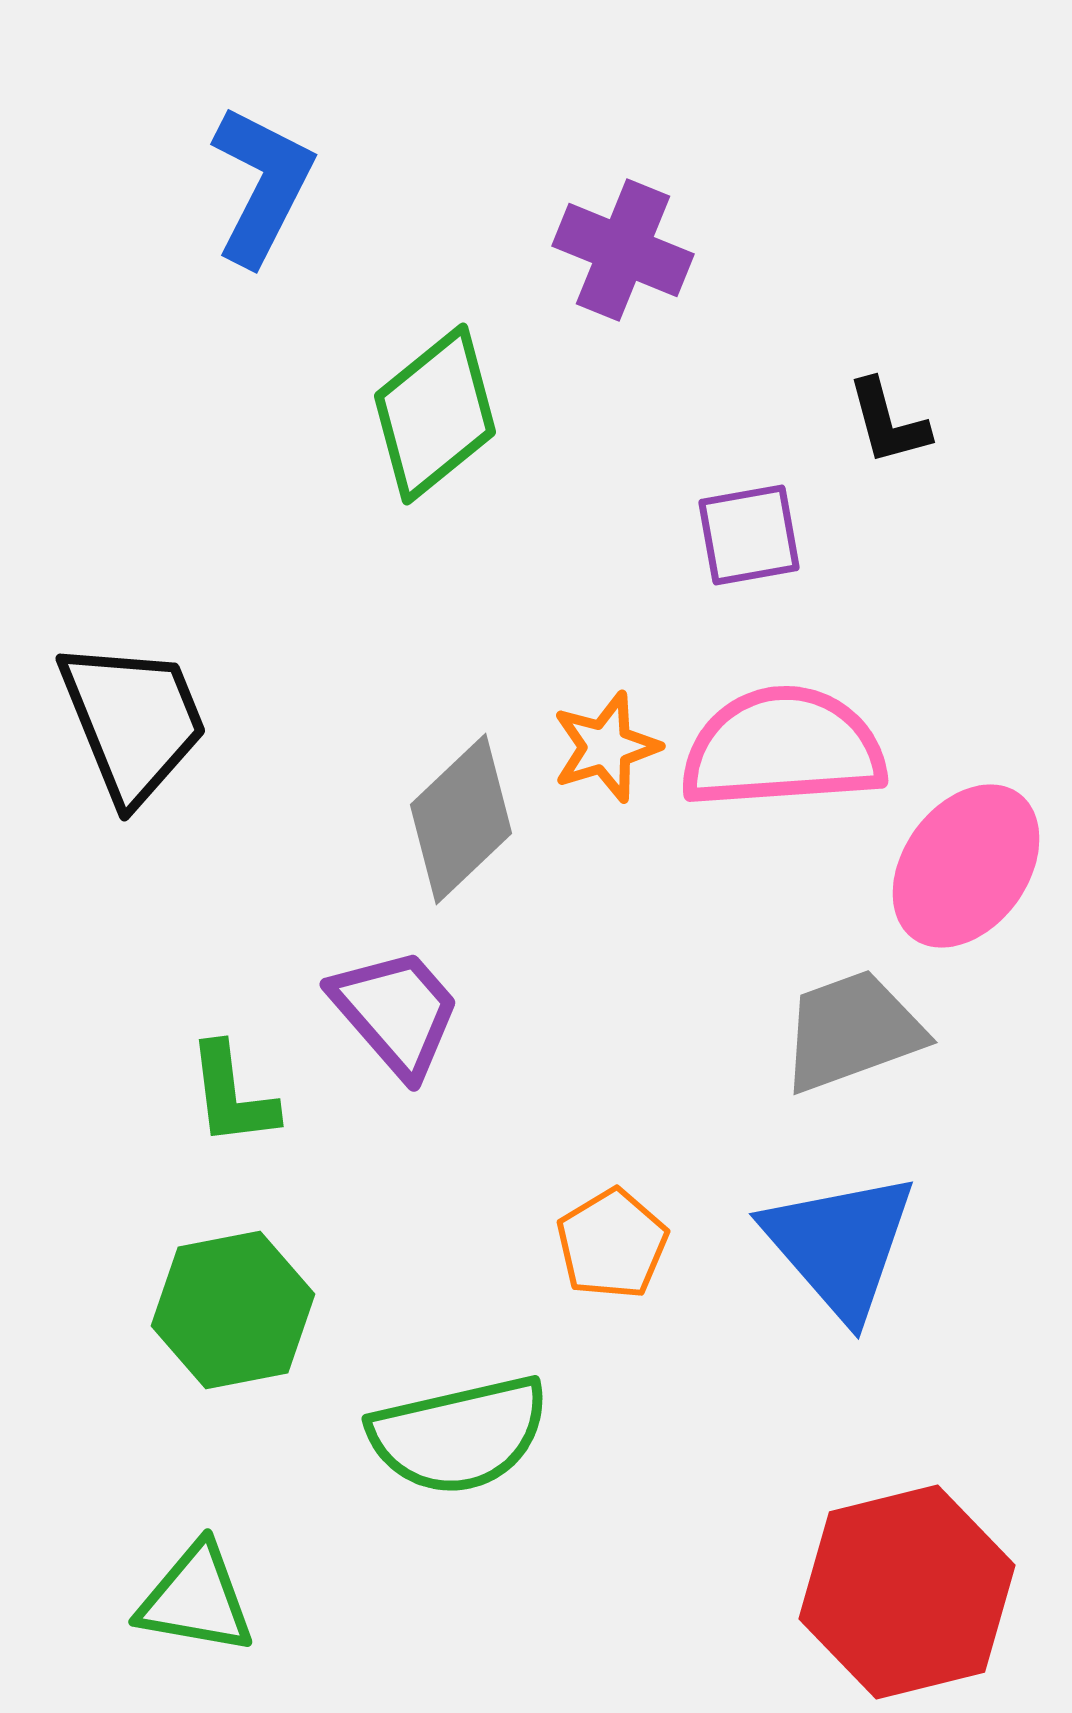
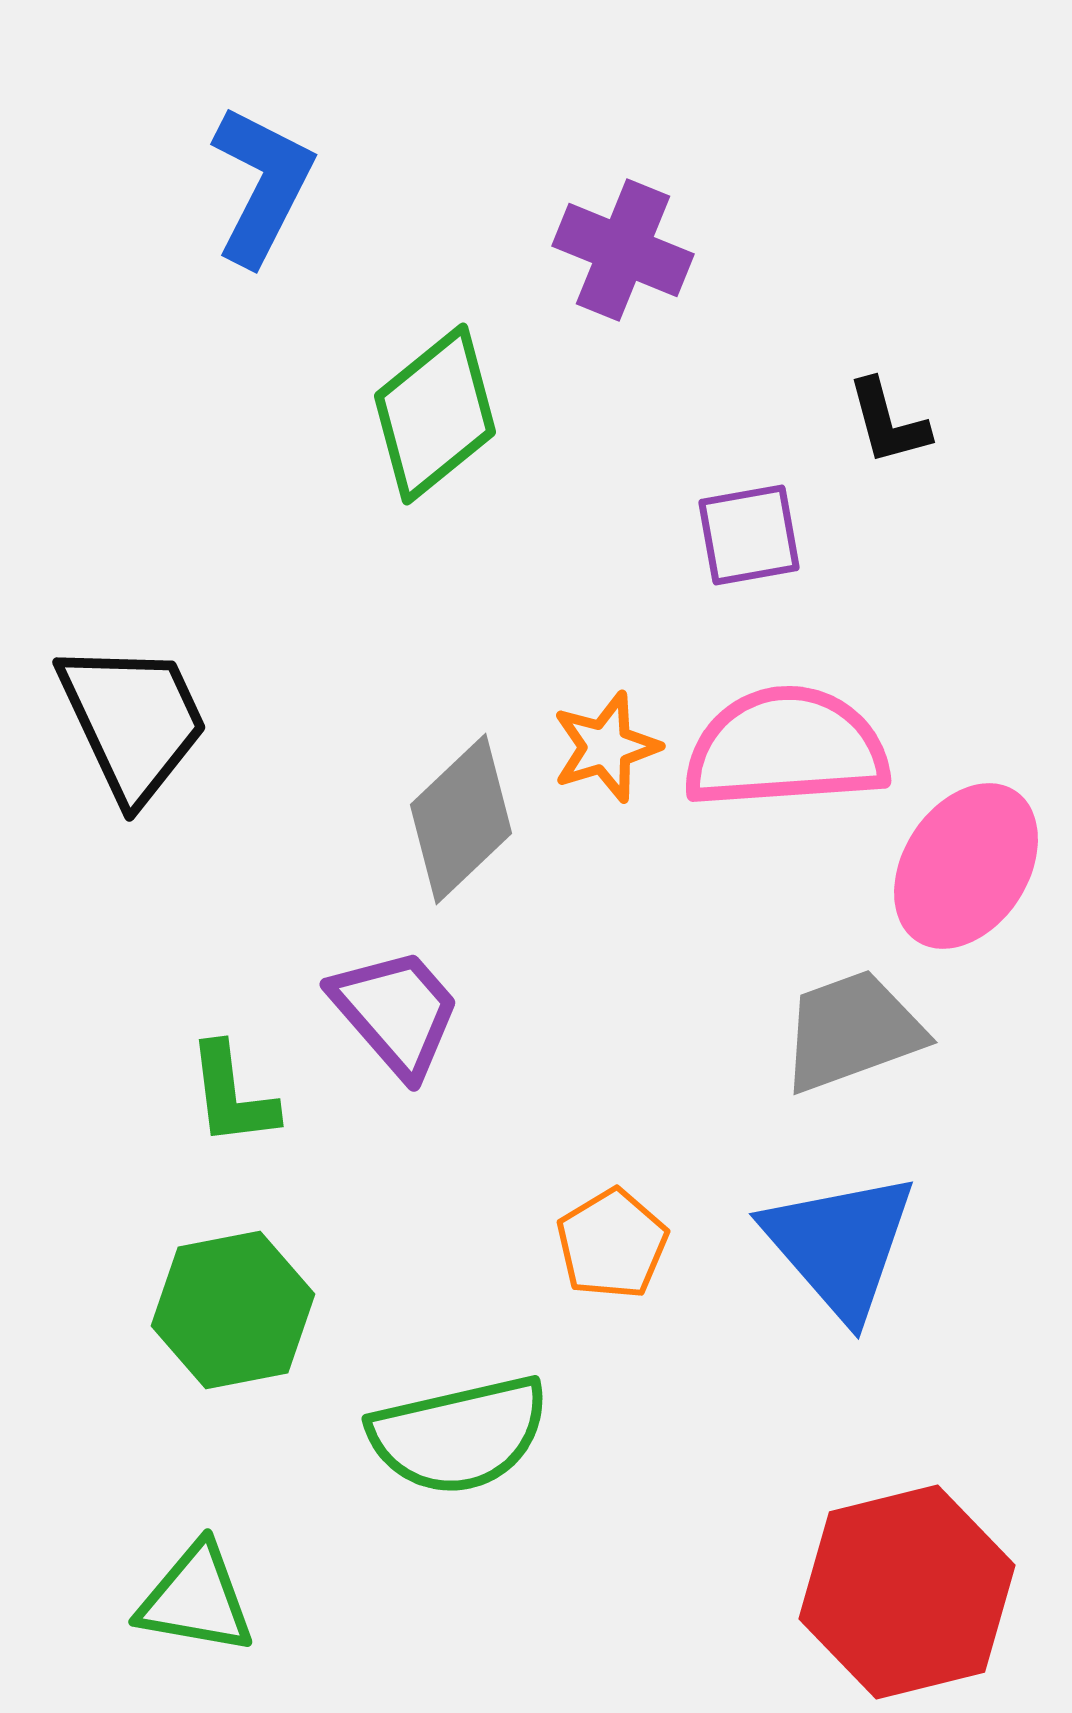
black trapezoid: rotated 3 degrees counterclockwise
pink semicircle: moved 3 px right
pink ellipse: rotated 3 degrees counterclockwise
